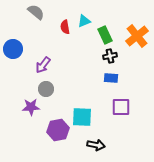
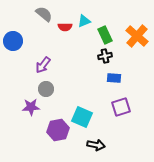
gray semicircle: moved 8 px right, 2 px down
red semicircle: rotated 80 degrees counterclockwise
orange cross: rotated 10 degrees counterclockwise
blue circle: moved 8 px up
black cross: moved 5 px left
blue rectangle: moved 3 px right
purple square: rotated 18 degrees counterclockwise
cyan square: rotated 20 degrees clockwise
